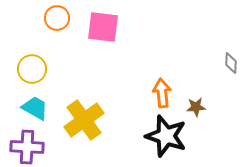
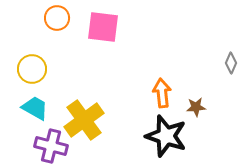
gray diamond: rotated 20 degrees clockwise
purple cross: moved 24 px right, 1 px up; rotated 12 degrees clockwise
